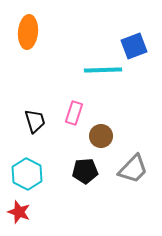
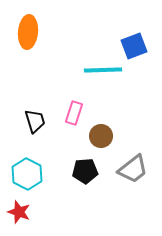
gray trapezoid: rotated 8 degrees clockwise
